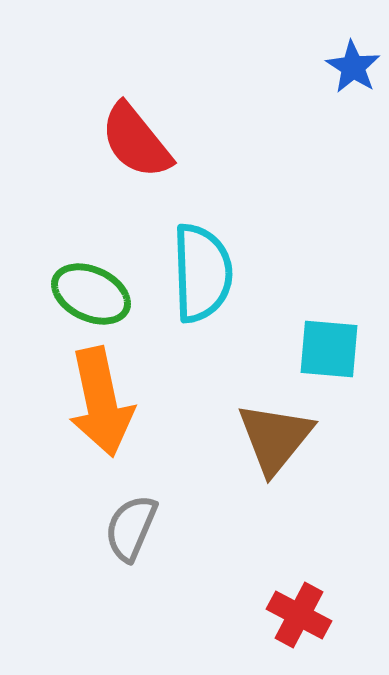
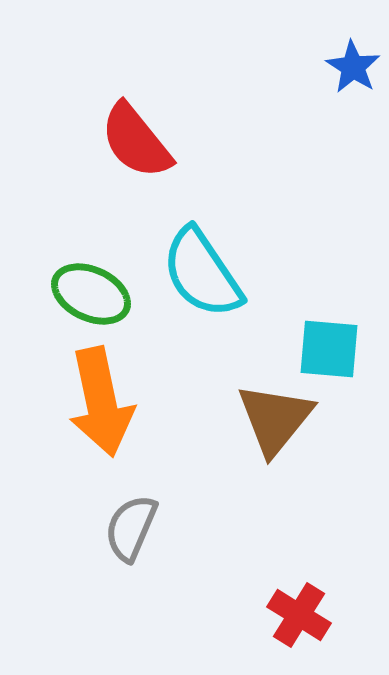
cyan semicircle: rotated 148 degrees clockwise
brown triangle: moved 19 px up
red cross: rotated 4 degrees clockwise
